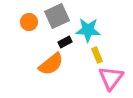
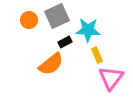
orange circle: moved 2 px up
